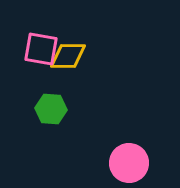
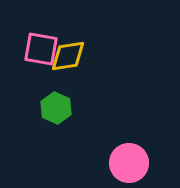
yellow diamond: rotated 9 degrees counterclockwise
green hexagon: moved 5 px right, 1 px up; rotated 20 degrees clockwise
